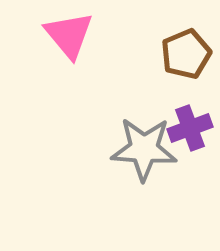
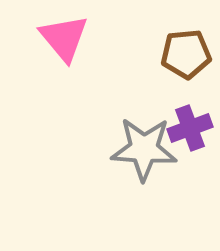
pink triangle: moved 5 px left, 3 px down
brown pentagon: rotated 18 degrees clockwise
